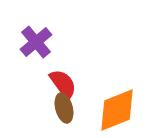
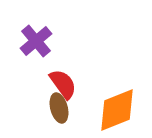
purple cross: moved 1 px up
brown ellipse: moved 5 px left
